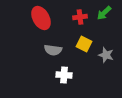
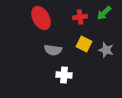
gray star: moved 5 px up
